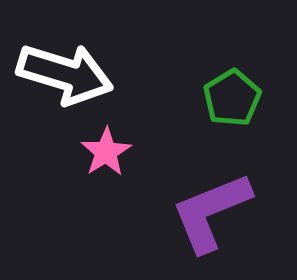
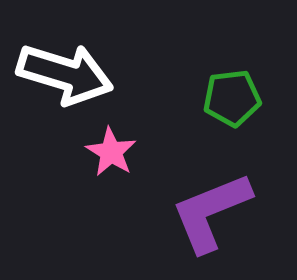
green pentagon: rotated 24 degrees clockwise
pink star: moved 5 px right; rotated 9 degrees counterclockwise
